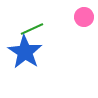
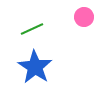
blue star: moved 10 px right, 15 px down
